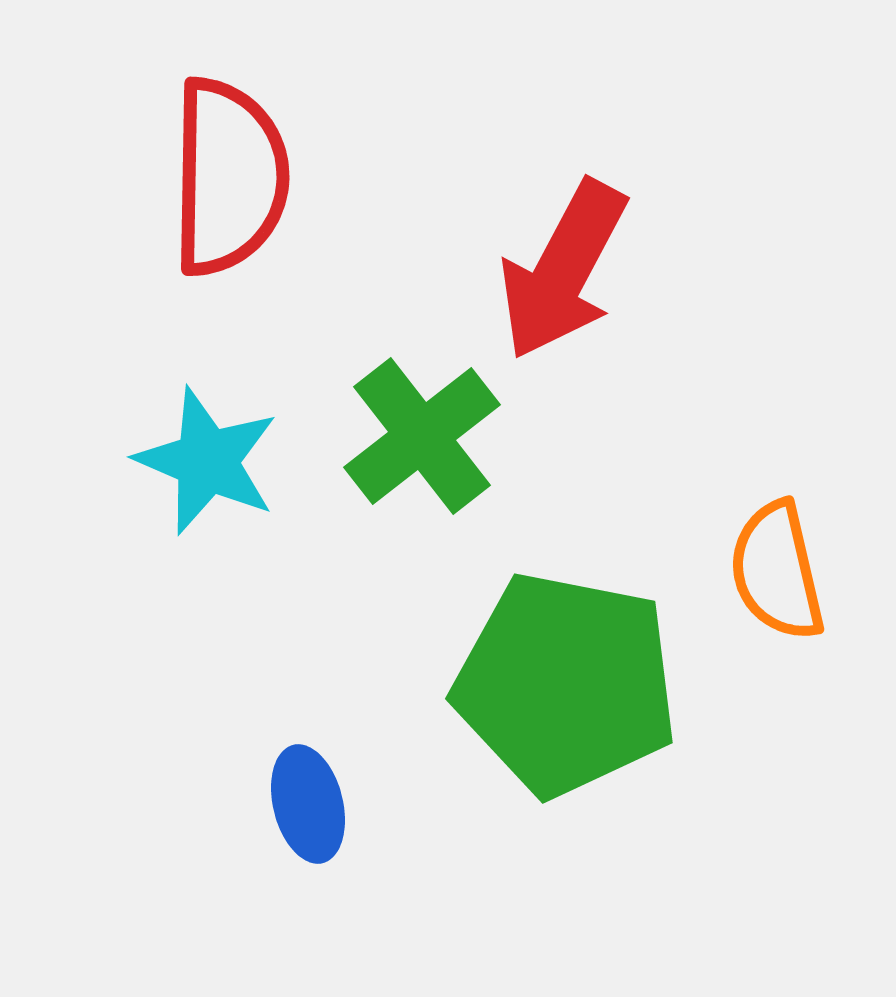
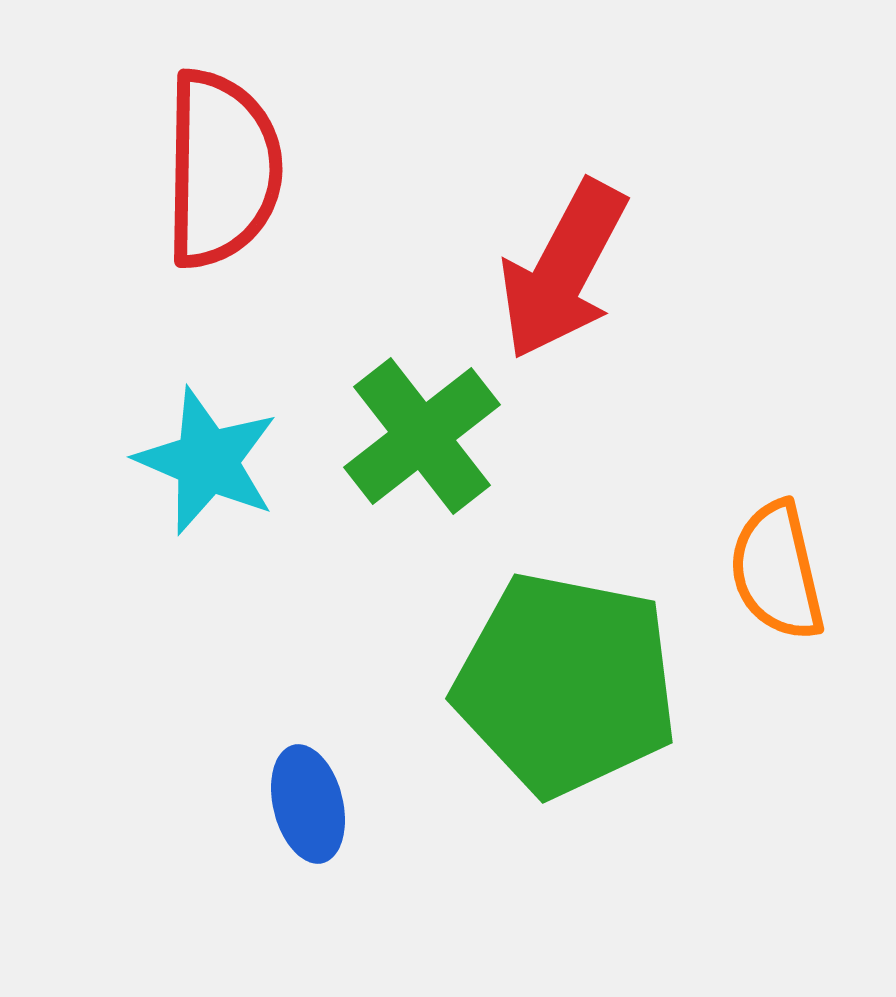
red semicircle: moved 7 px left, 8 px up
